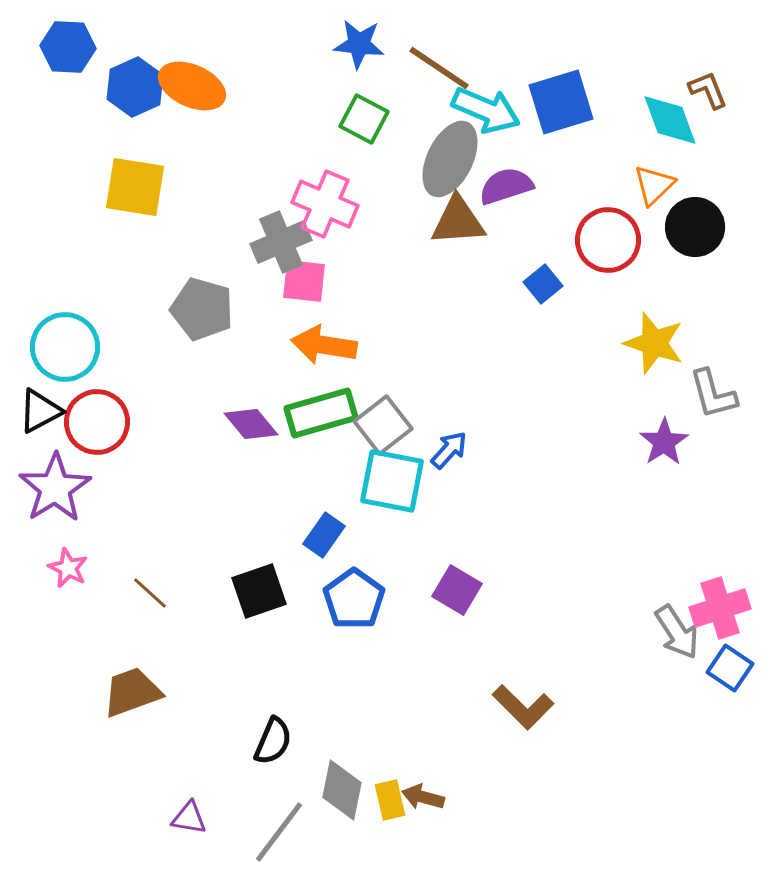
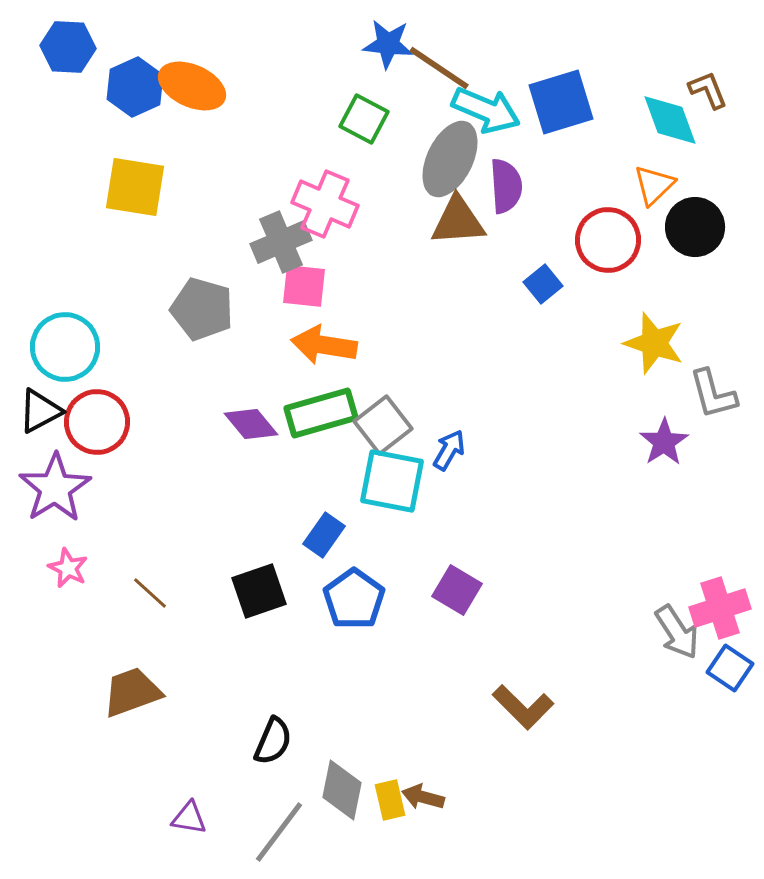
blue star at (359, 44): moved 29 px right
purple semicircle at (506, 186): rotated 104 degrees clockwise
pink square at (304, 281): moved 5 px down
blue arrow at (449, 450): rotated 12 degrees counterclockwise
